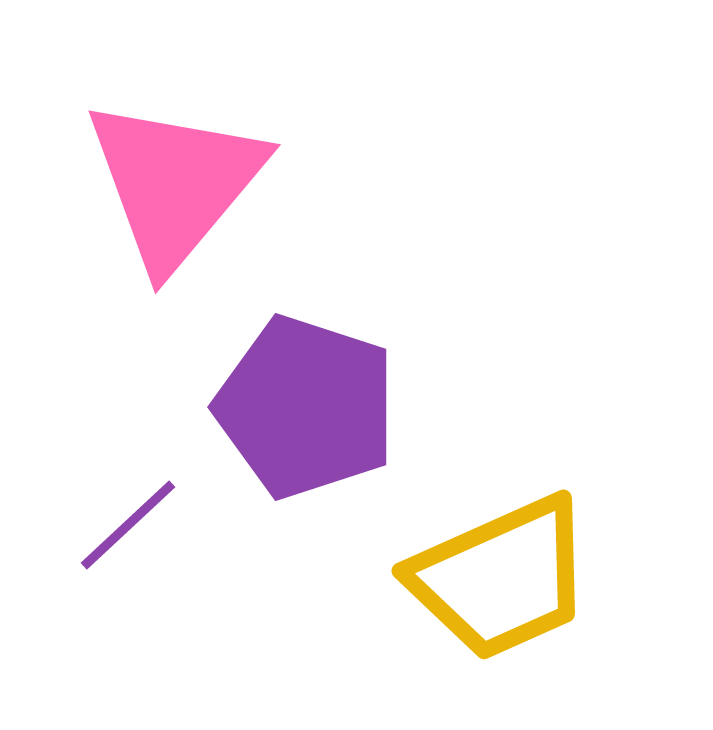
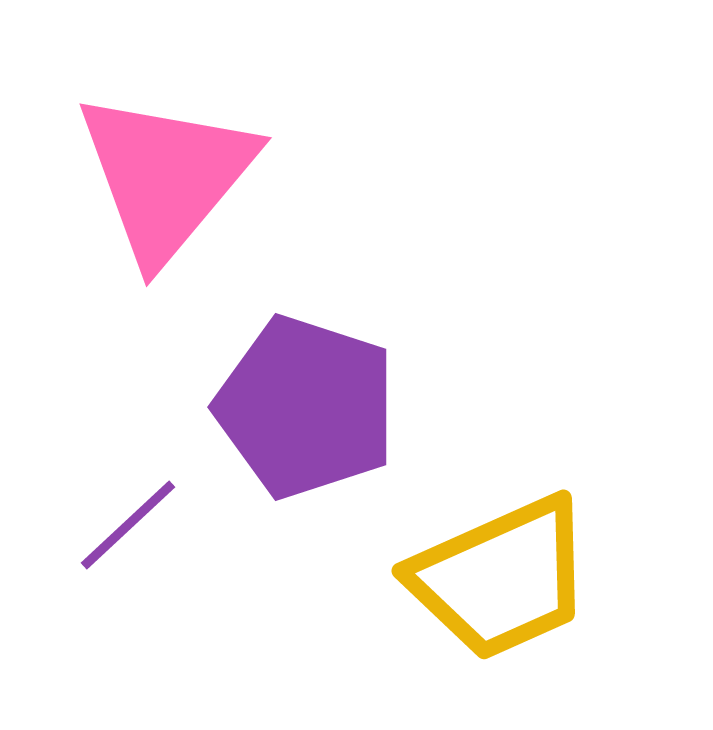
pink triangle: moved 9 px left, 7 px up
